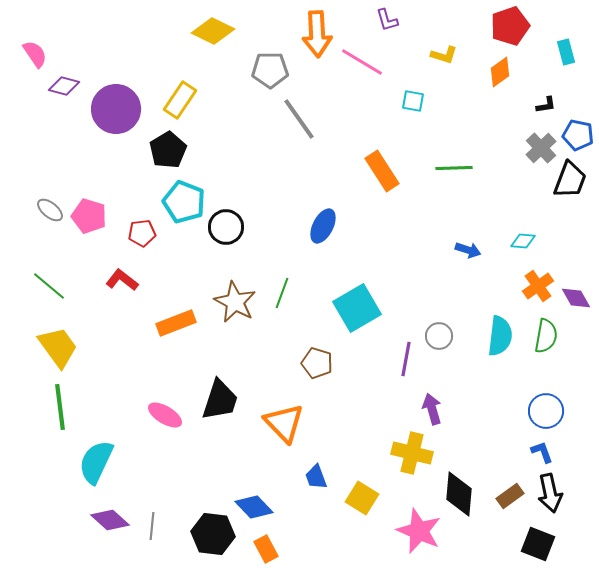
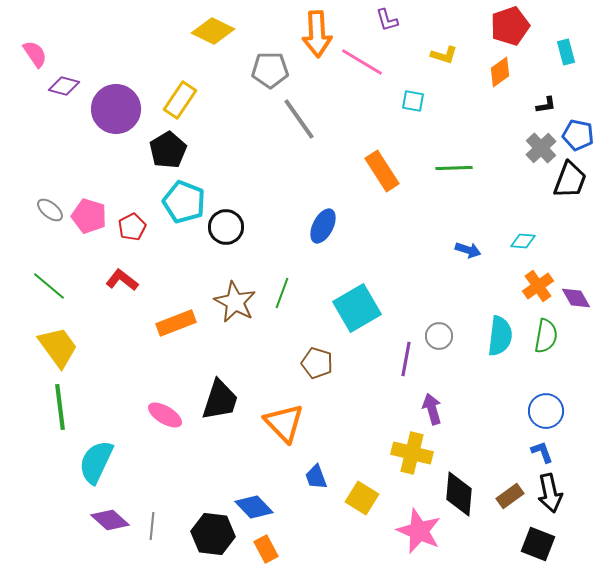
red pentagon at (142, 233): moved 10 px left, 6 px up; rotated 20 degrees counterclockwise
